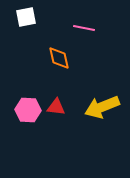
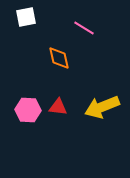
pink line: rotated 20 degrees clockwise
red triangle: moved 2 px right
